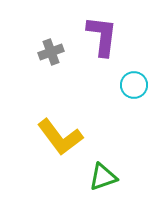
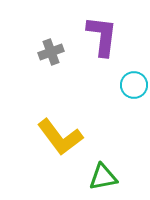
green triangle: rotated 8 degrees clockwise
